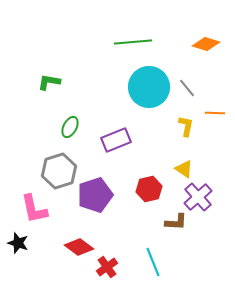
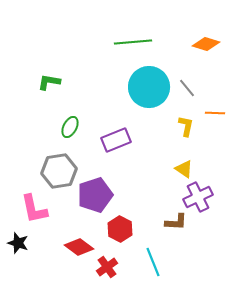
gray hexagon: rotated 8 degrees clockwise
red hexagon: moved 29 px left, 40 px down; rotated 20 degrees counterclockwise
purple cross: rotated 16 degrees clockwise
